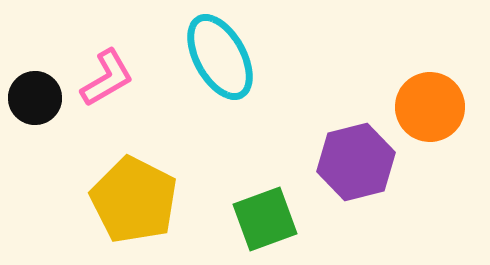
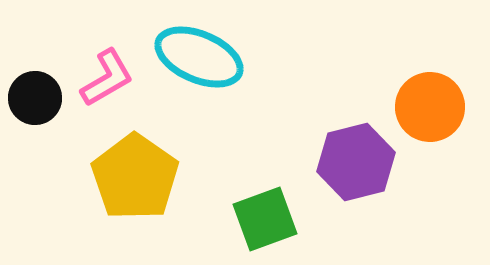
cyan ellipse: moved 21 px left; rotated 38 degrees counterclockwise
yellow pentagon: moved 1 px right, 23 px up; rotated 8 degrees clockwise
